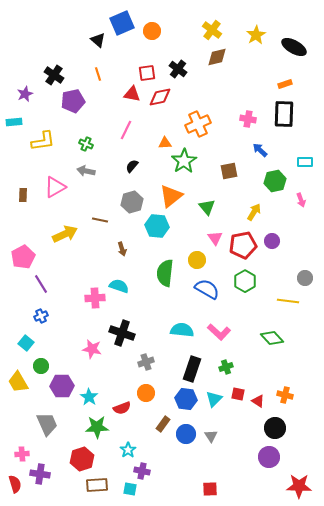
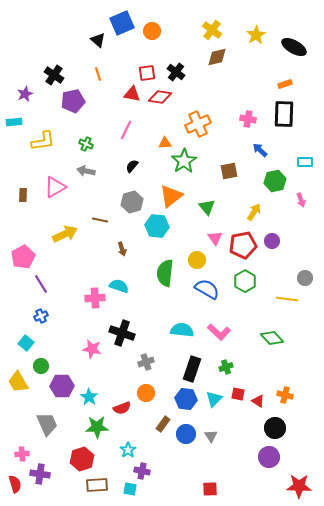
black cross at (178, 69): moved 2 px left, 3 px down
red diamond at (160, 97): rotated 20 degrees clockwise
yellow line at (288, 301): moved 1 px left, 2 px up
